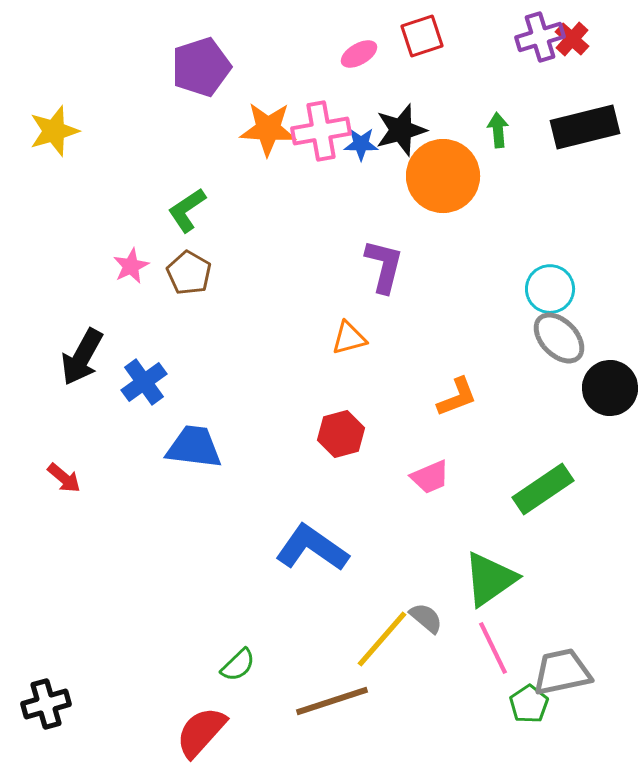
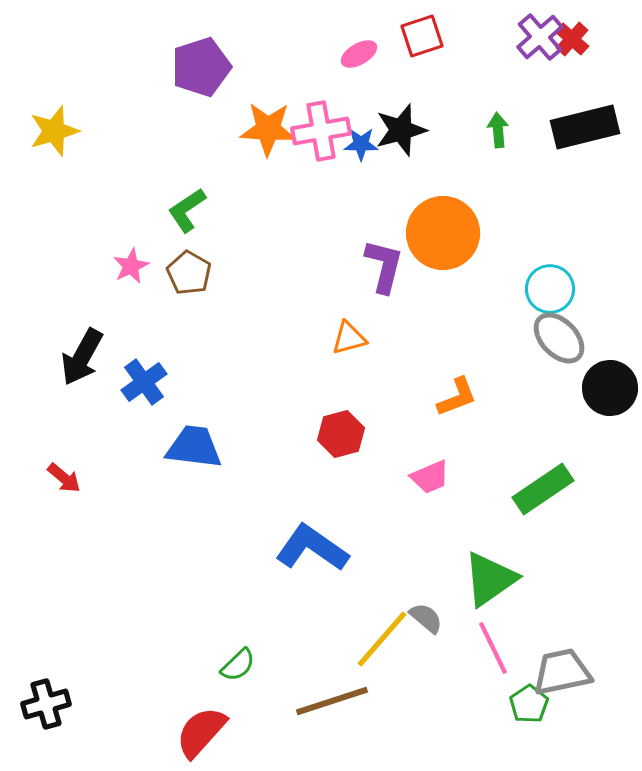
purple cross: rotated 24 degrees counterclockwise
orange circle: moved 57 px down
